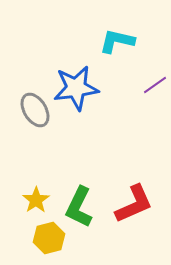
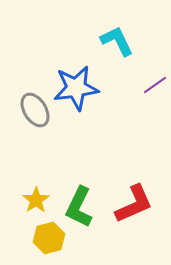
cyan L-shape: rotated 51 degrees clockwise
